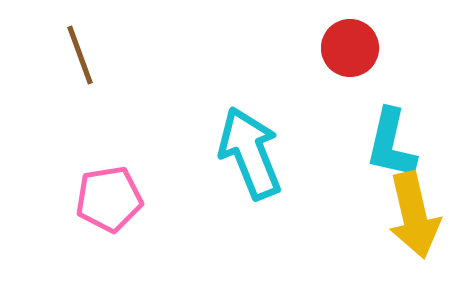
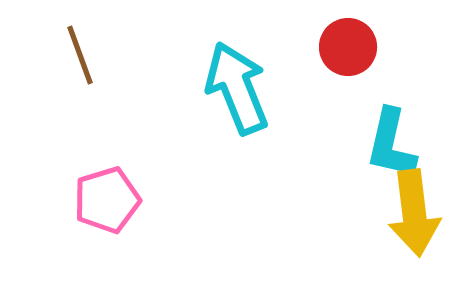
red circle: moved 2 px left, 1 px up
cyan arrow: moved 13 px left, 65 px up
pink pentagon: moved 2 px left, 1 px down; rotated 8 degrees counterclockwise
yellow arrow: moved 2 px up; rotated 6 degrees clockwise
